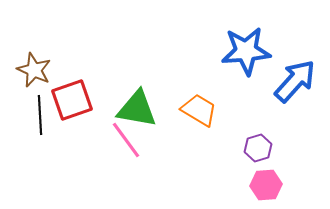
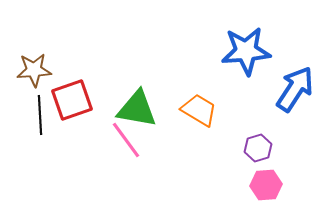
brown star: rotated 28 degrees counterclockwise
blue arrow: moved 8 px down; rotated 9 degrees counterclockwise
